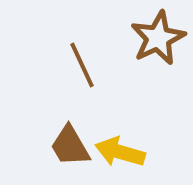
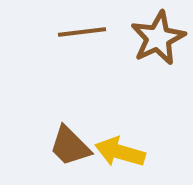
brown line: moved 33 px up; rotated 72 degrees counterclockwise
brown trapezoid: rotated 15 degrees counterclockwise
